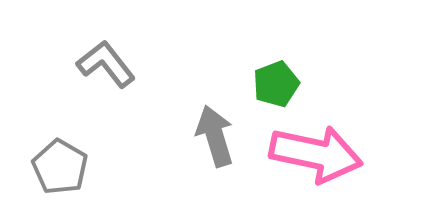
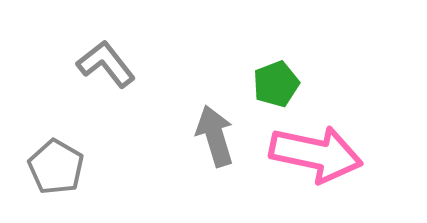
gray pentagon: moved 4 px left
